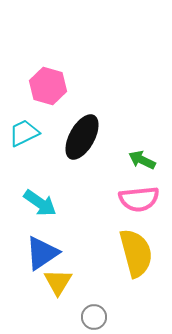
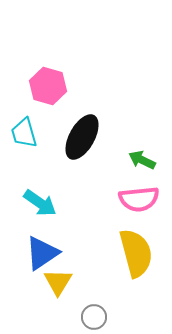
cyan trapezoid: rotated 80 degrees counterclockwise
